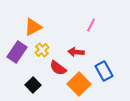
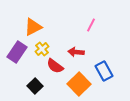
yellow cross: moved 1 px up
red semicircle: moved 3 px left, 2 px up
black square: moved 2 px right, 1 px down
